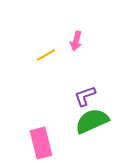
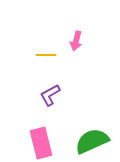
yellow line: rotated 30 degrees clockwise
purple L-shape: moved 35 px left, 1 px up; rotated 10 degrees counterclockwise
green semicircle: moved 20 px down
